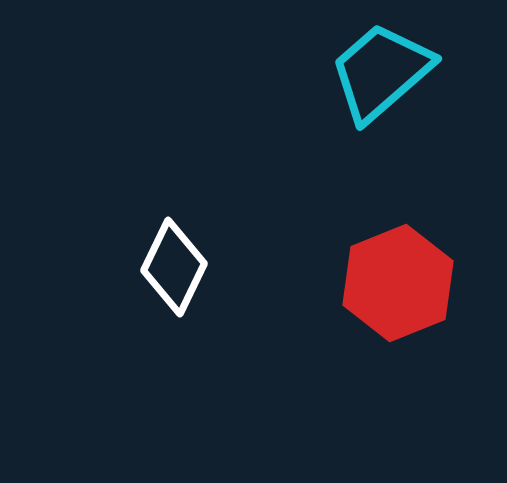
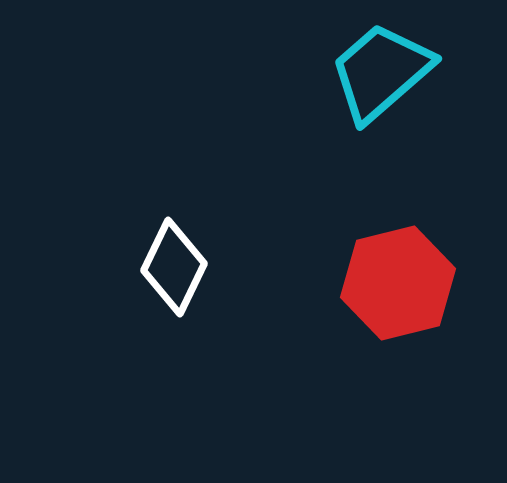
red hexagon: rotated 8 degrees clockwise
